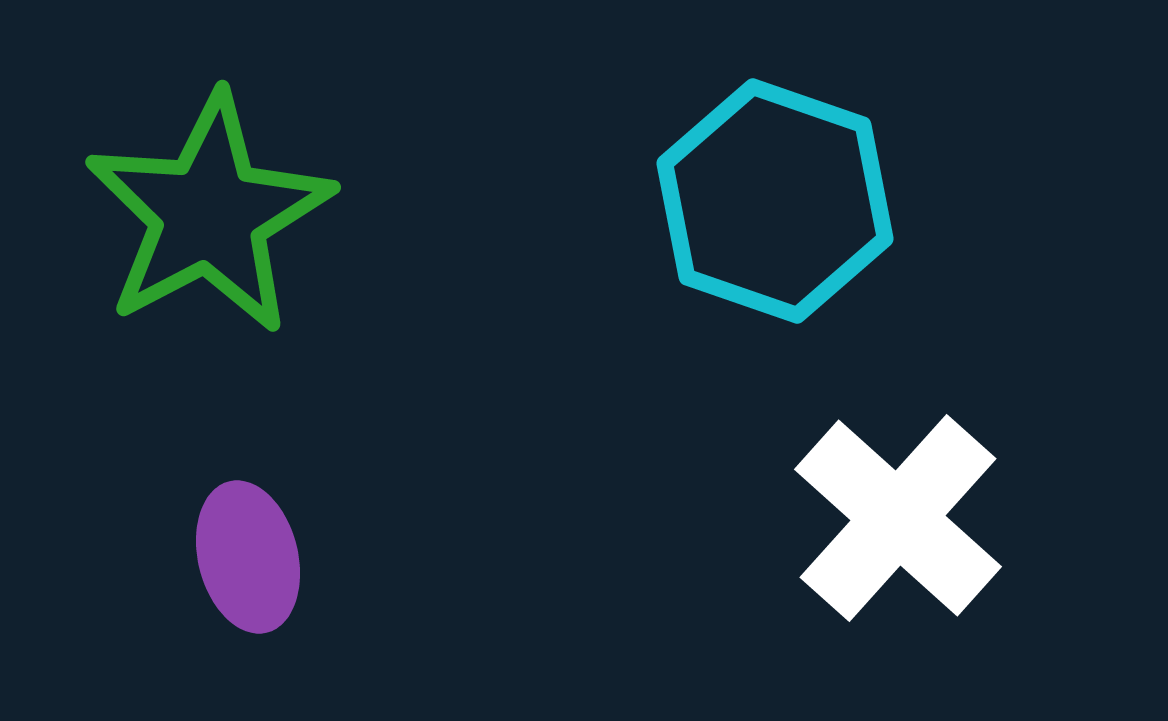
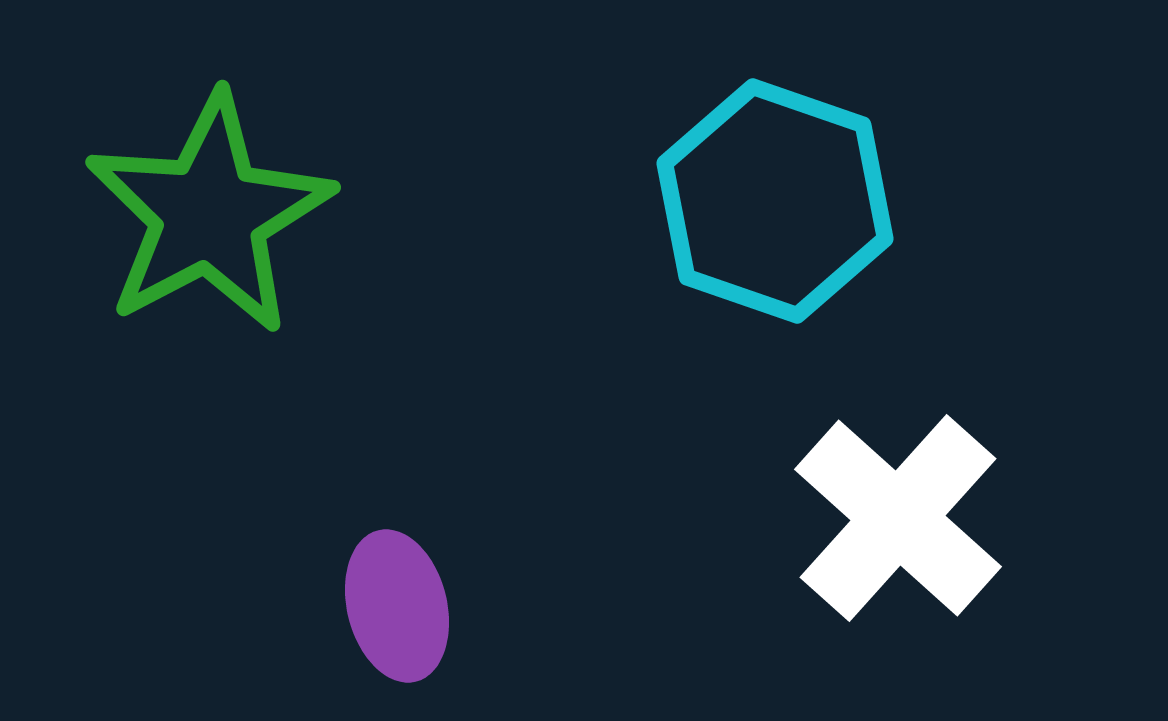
purple ellipse: moved 149 px right, 49 px down
